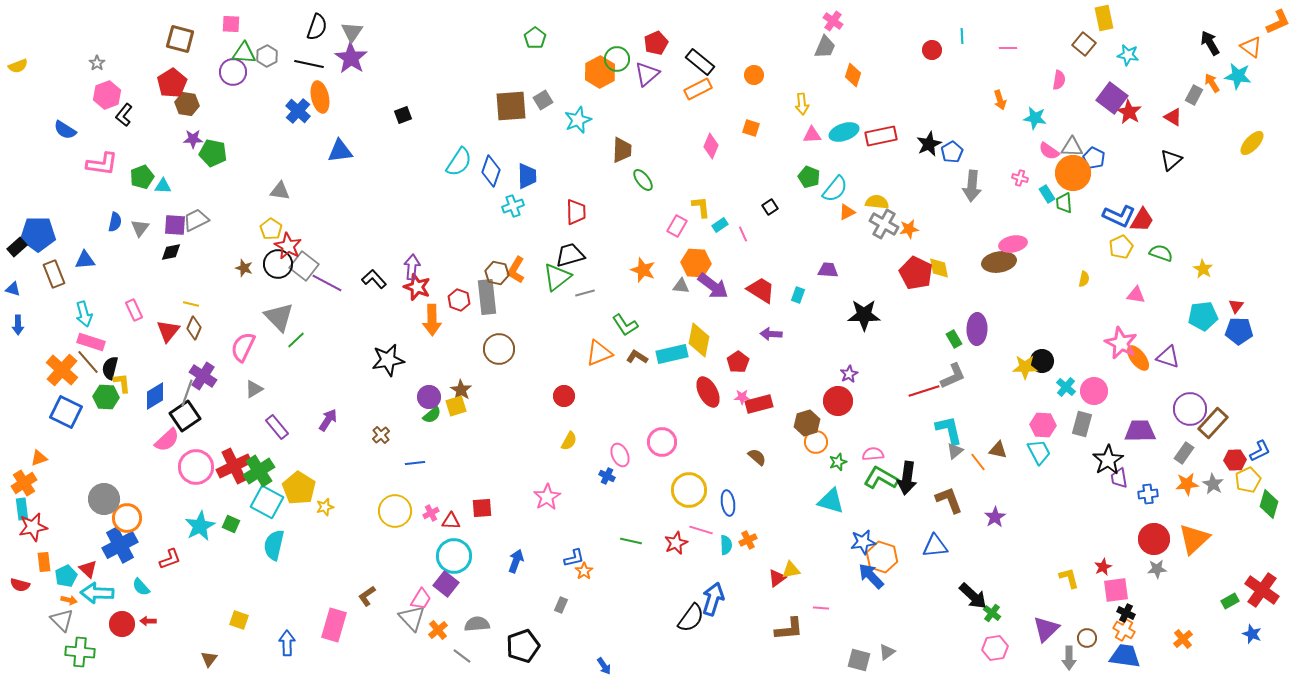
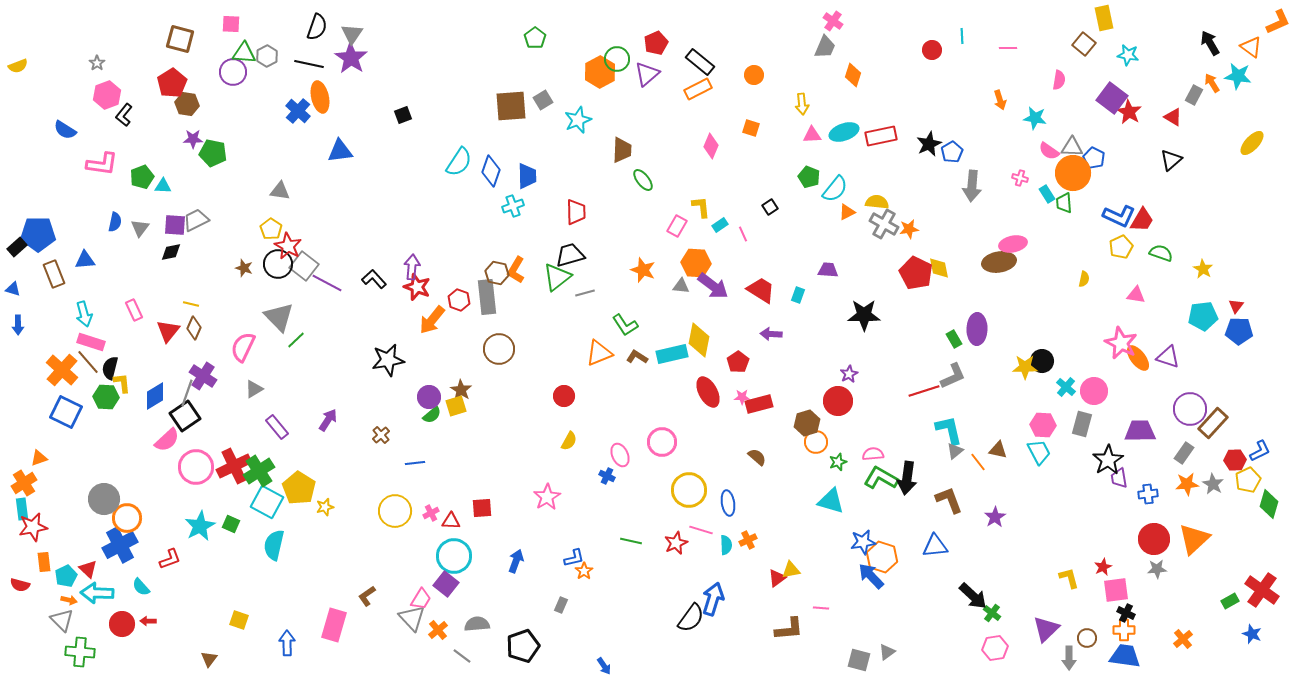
gray triangle at (352, 32): moved 2 px down
orange arrow at (432, 320): rotated 40 degrees clockwise
orange cross at (1124, 630): rotated 30 degrees counterclockwise
